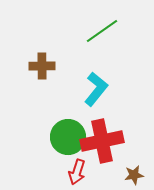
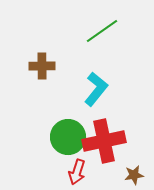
red cross: moved 2 px right
